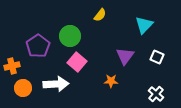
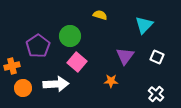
yellow semicircle: rotated 112 degrees counterclockwise
